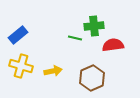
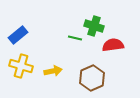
green cross: rotated 24 degrees clockwise
